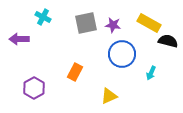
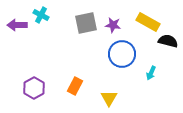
cyan cross: moved 2 px left, 2 px up
yellow rectangle: moved 1 px left, 1 px up
purple arrow: moved 2 px left, 14 px up
orange rectangle: moved 14 px down
yellow triangle: moved 2 px down; rotated 36 degrees counterclockwise
